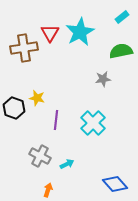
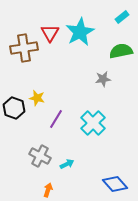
purple line: moved 1 px up; rotated 24 degrees clockwise
